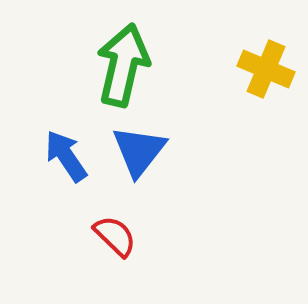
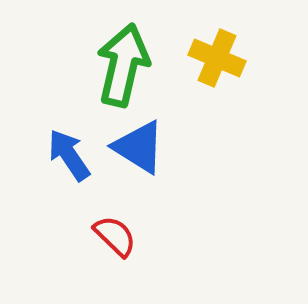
yellow cross: moved 49 px left, 11 px up
blue triangle: moved 4 px up; rotated 36 degrees counterclockwise
blue arrow: moved 3 px right, 1 px up
